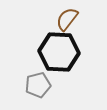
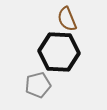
brown semicircle: rotated 60 degrees counterclockwise
